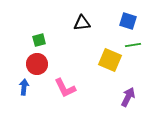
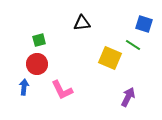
blue square: moved 16 px right, 3 px down
green line: rotated 42 degrees clockwise
yellow square: moved 2 px up
pink L-shape: moved 3 px left, 2 px down
